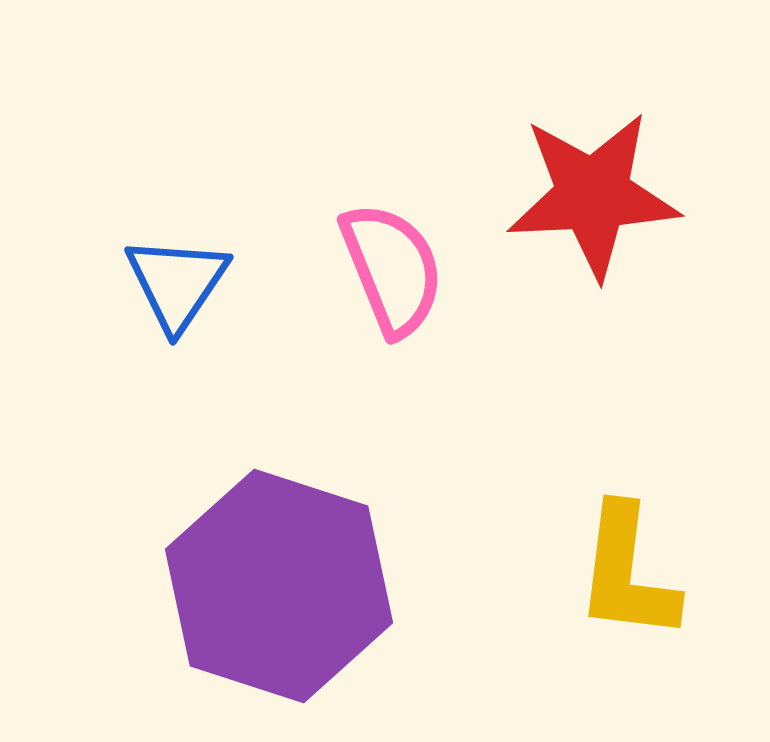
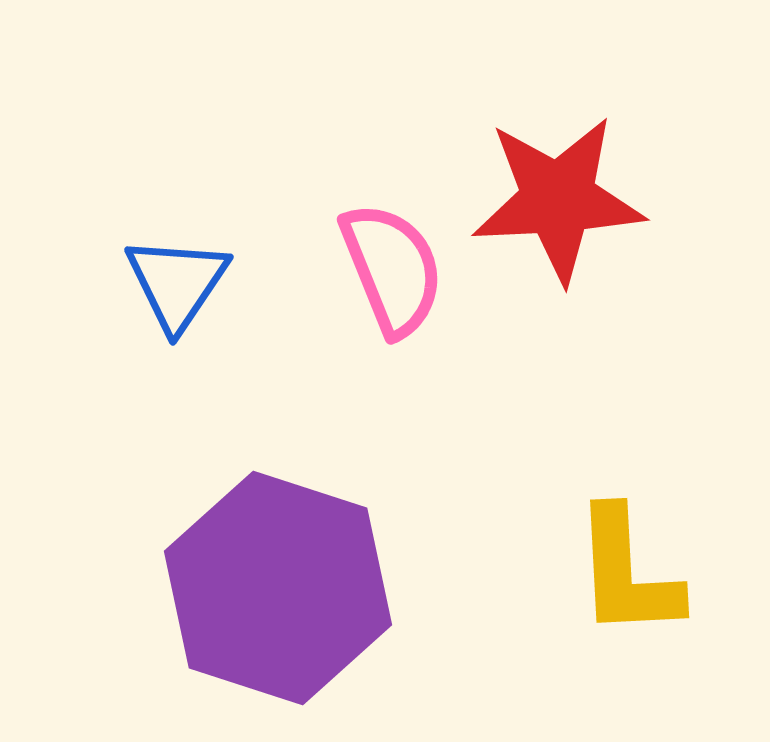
red star: moved 35 px left, 4 px down
yellow L-shape: rotated 10 degrees counterclockwise
purple hexagon: moved 1 px left, 2 px down
